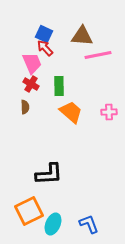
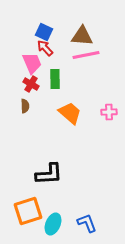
blue square: moved 2 px up
pink line: moved 12 px left
green rectangle: moved 4 px left, 7 px up
brown semicircle: moved 1 px up
orange trapezoid: moved 1 px left, 1 px down
orange square: moved 1 px left; rotated 8 degrees clockwise
blue L-shape: moved 2 px left, 1 px up
